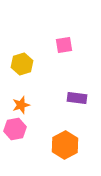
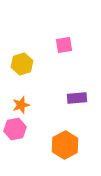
purple rectangle: rotated 12 degrees counterclockwise
